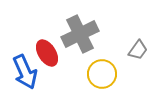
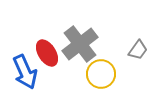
gray cross: moved 10 px down; rotated 12 degrees counterclockwise
yellow circle: moved 1 px left
